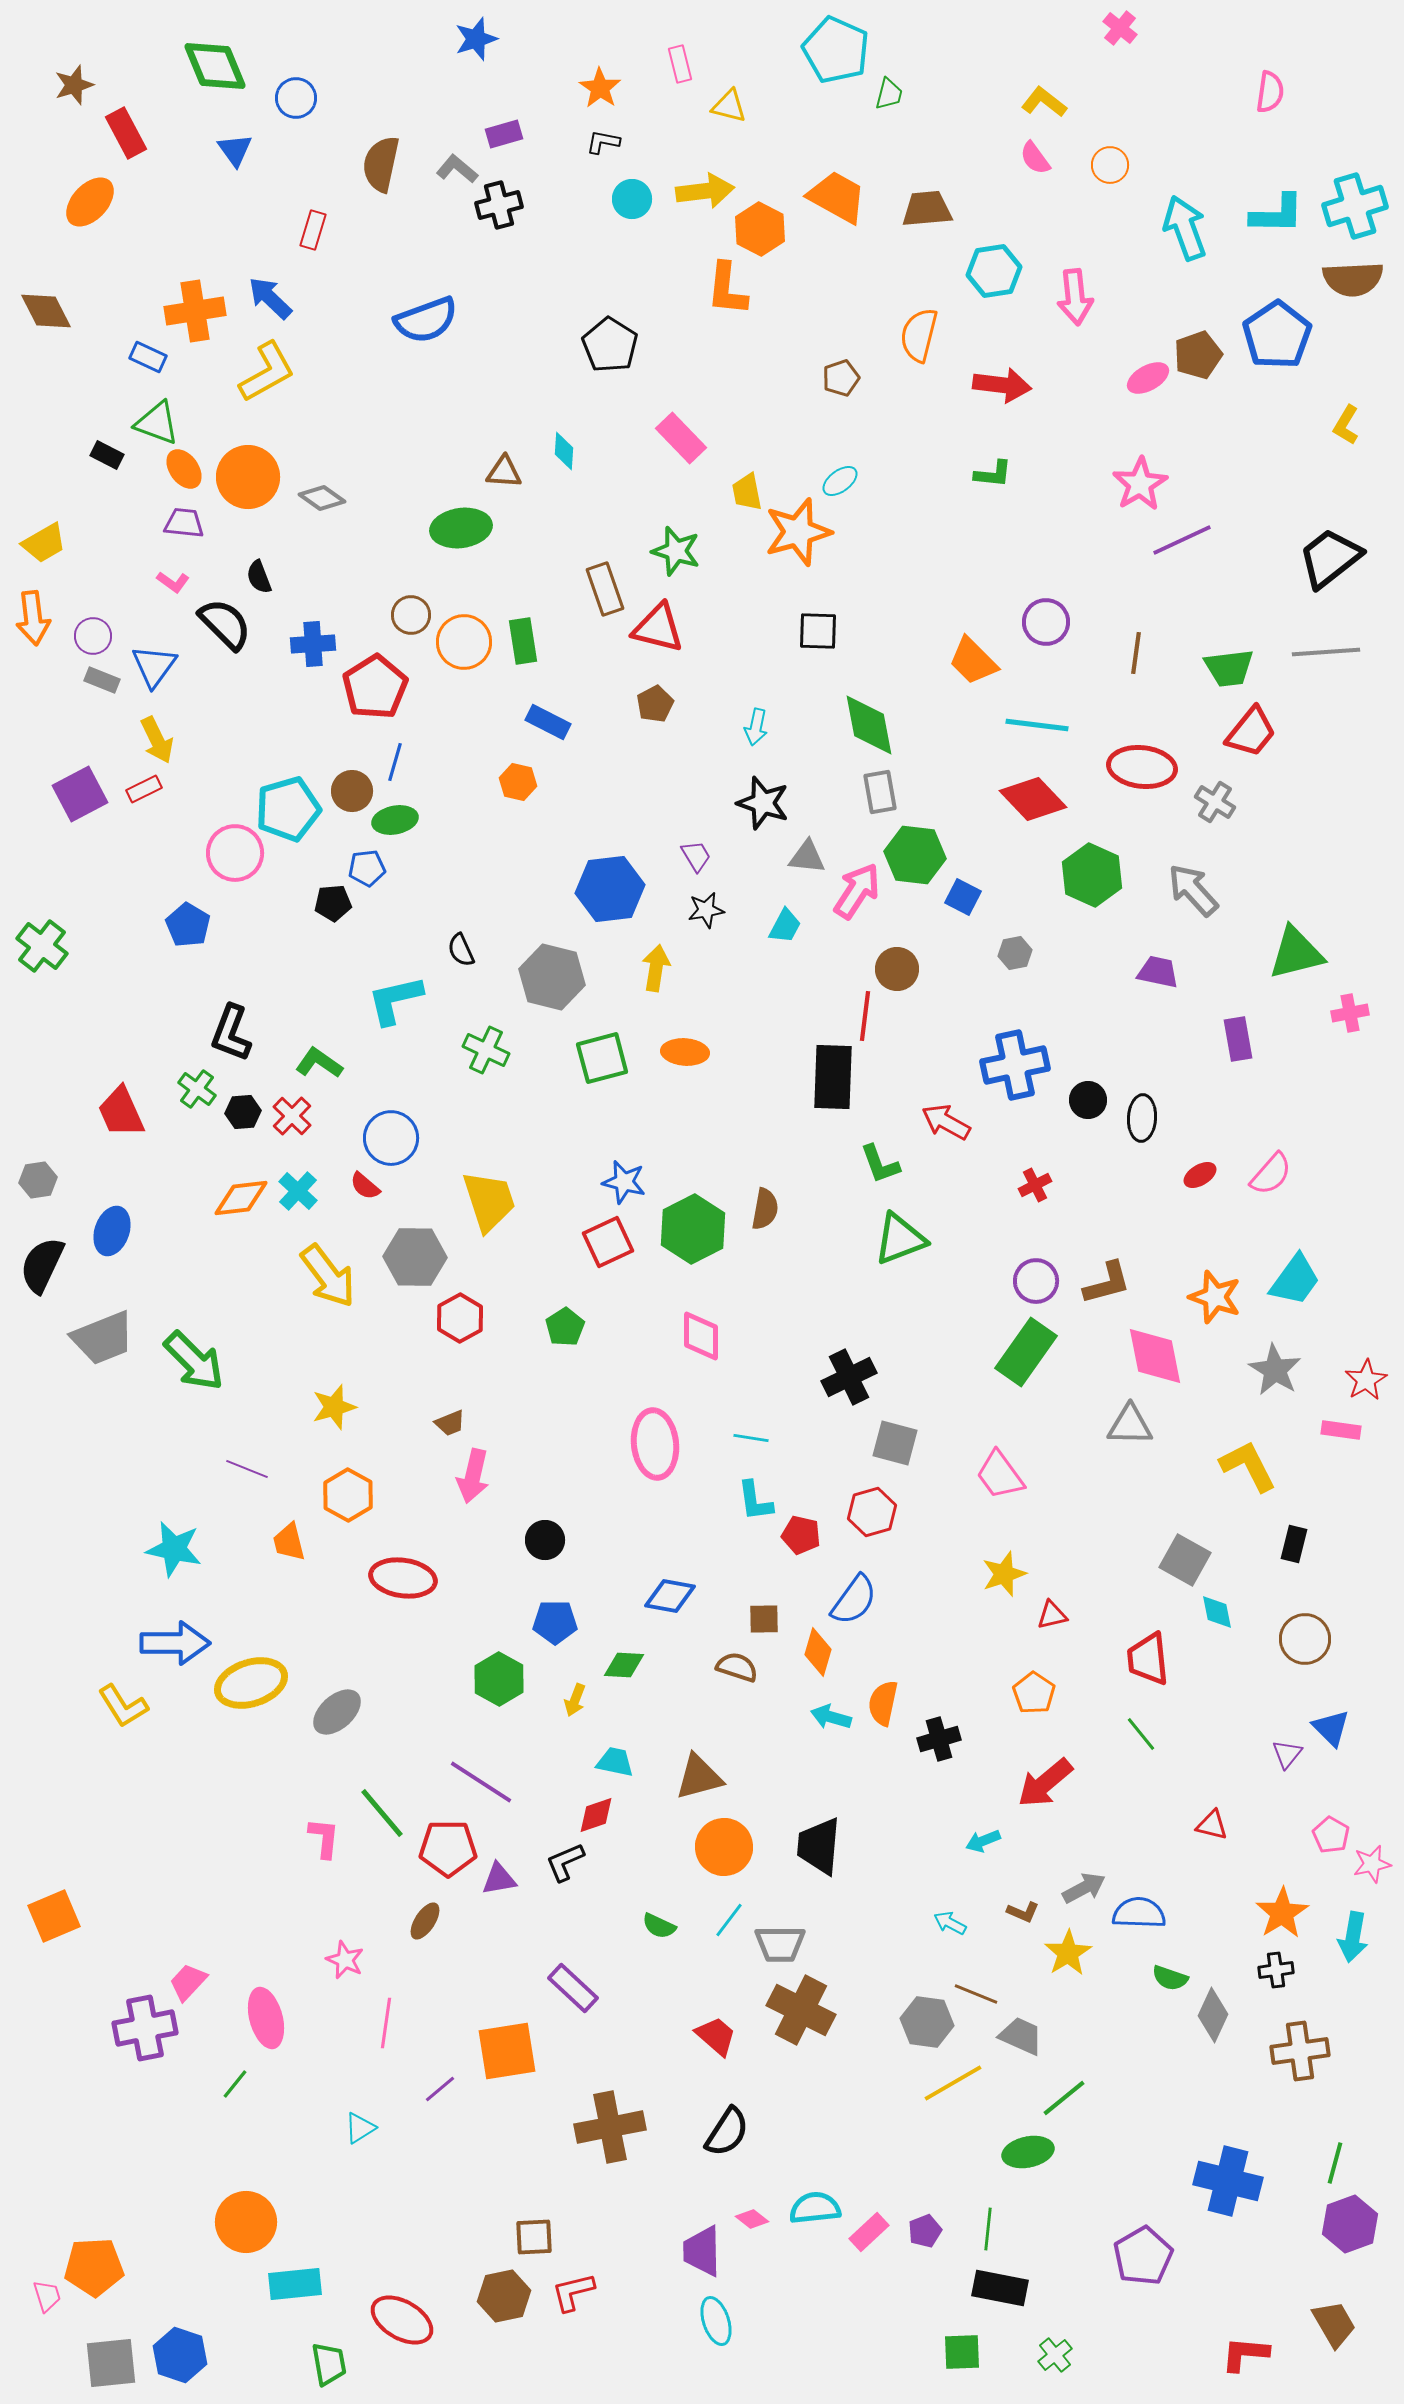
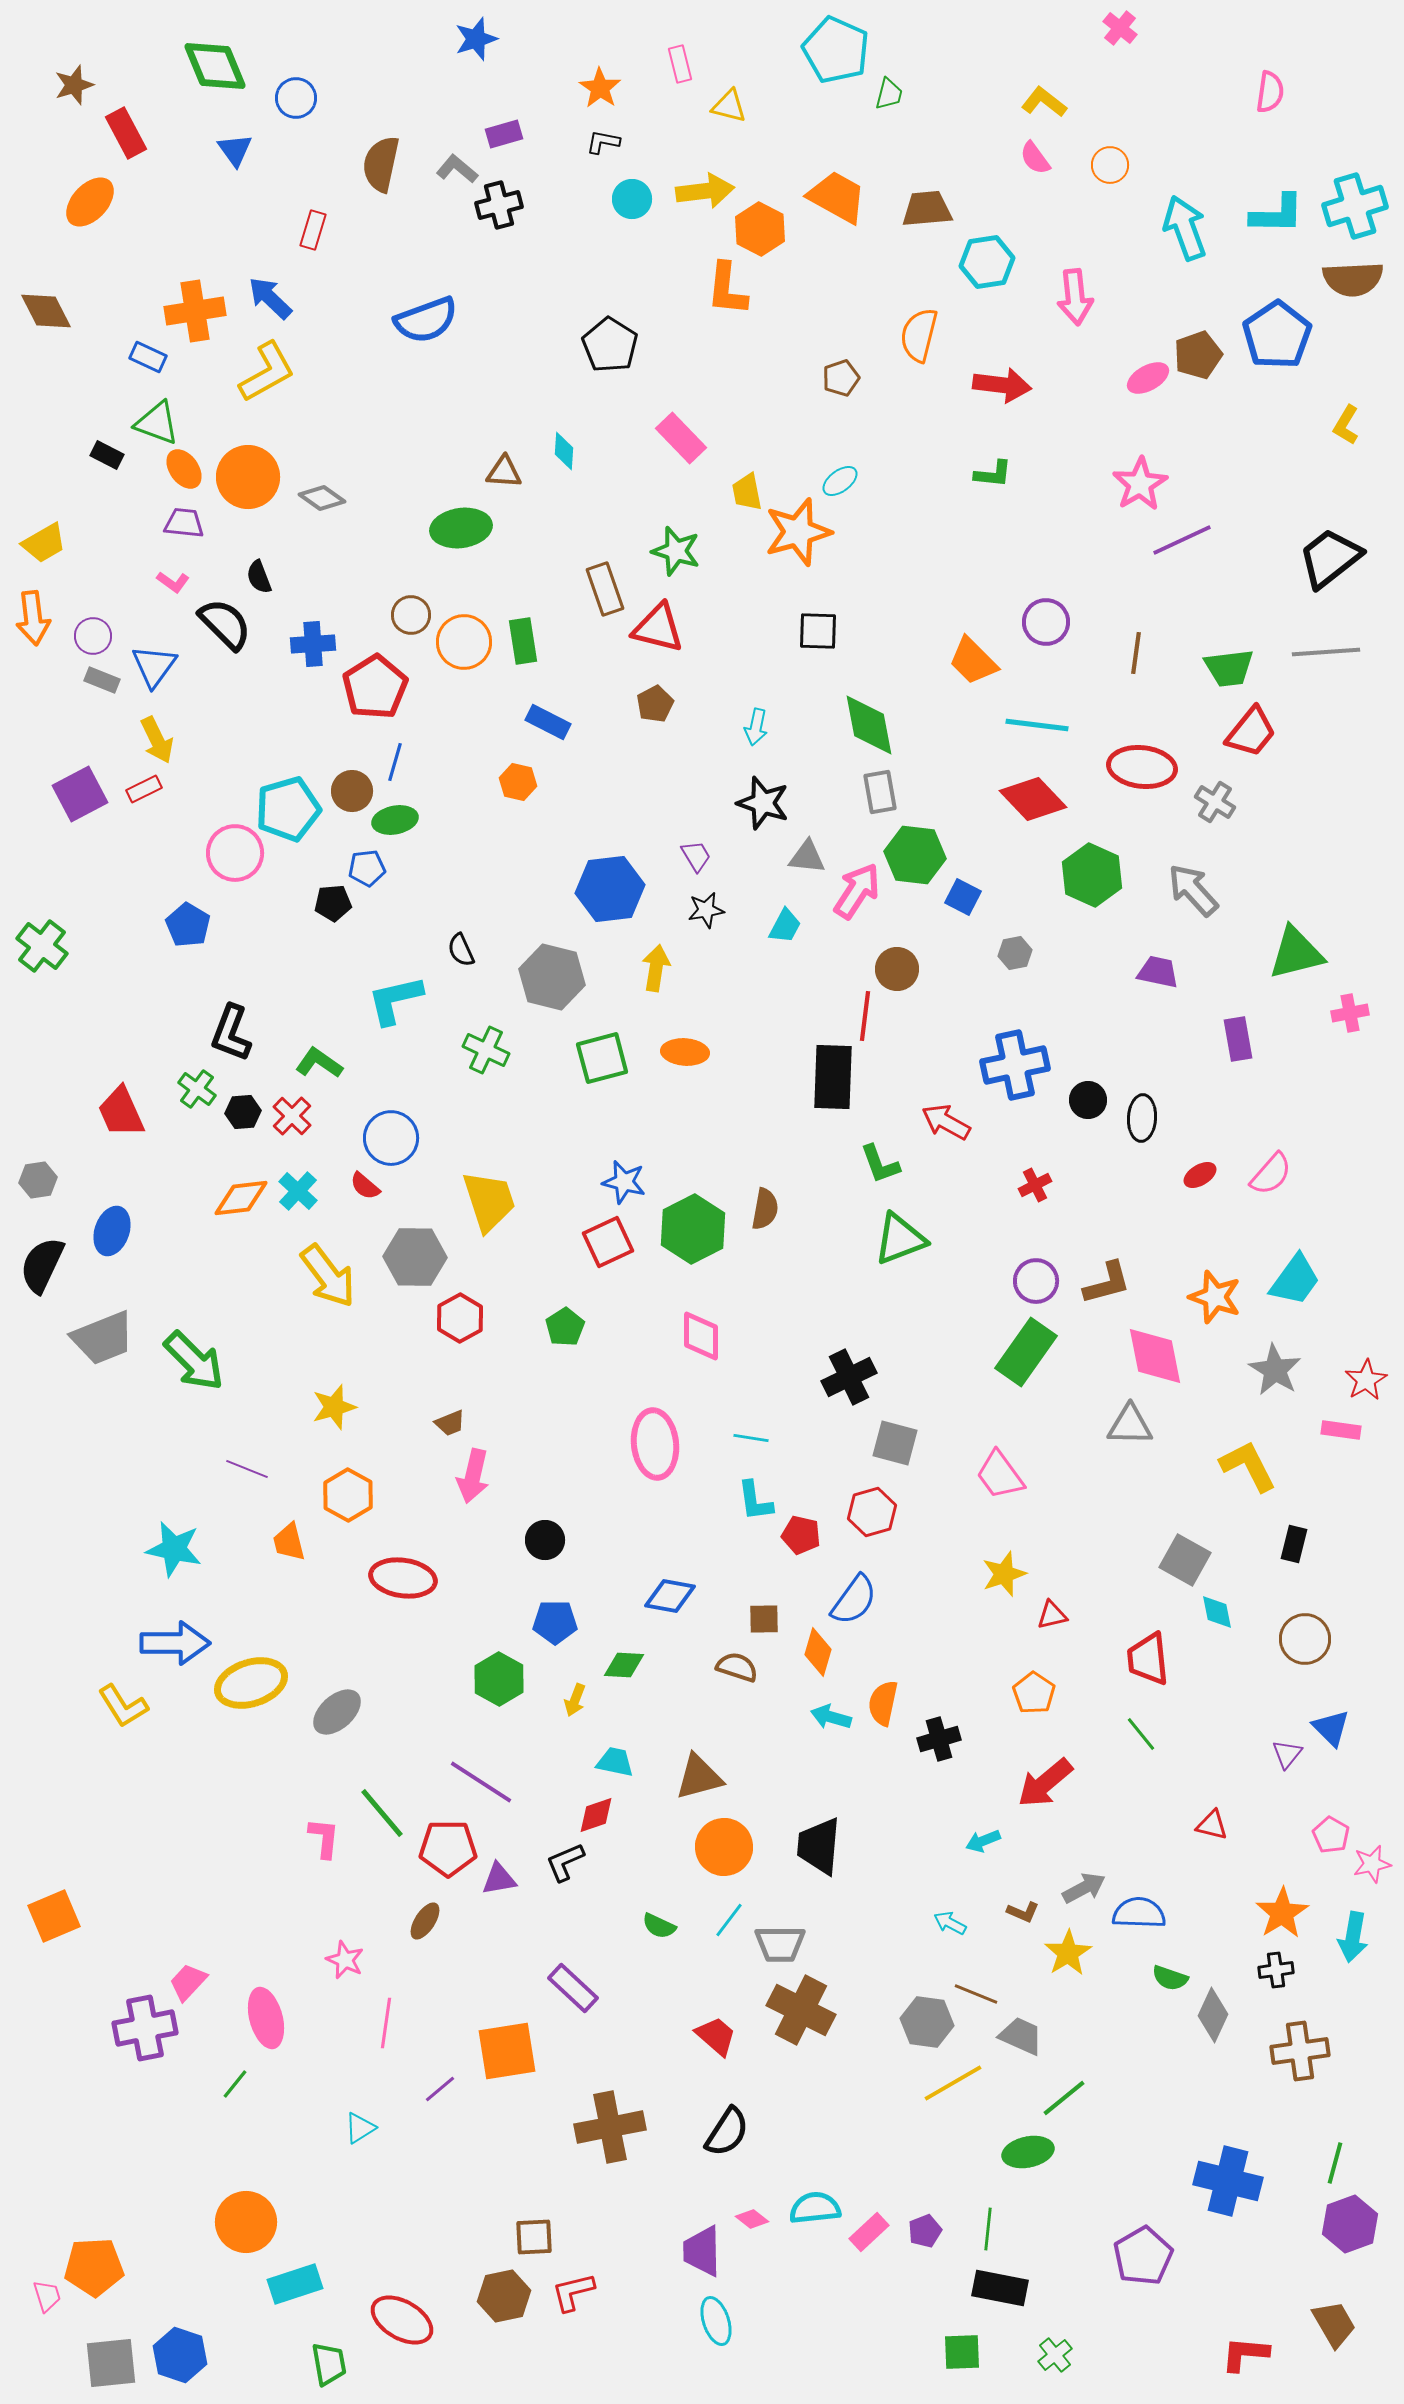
cyan hexagon at (994, 271): moved 7 px left, 9 px up
cyan rectangle at (295, 2284): rotated 12 degrees counterclockwise
